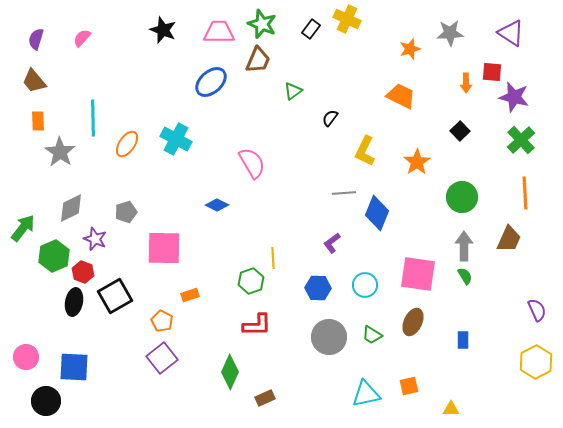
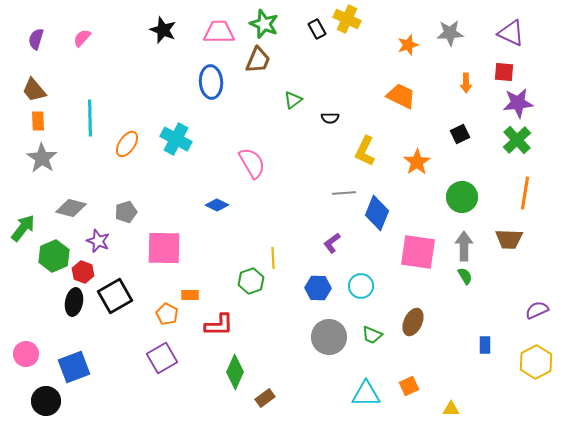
green star at (262, 24): moved 2 px right
black rectangle at (311, 29): moved 6 px right; rotated 66 degrees counterclockwise
purple triangle at (511, 33): rotated 8 degrees counterclockwise
orange star at (410, 49): moved 2 px left, 4 px up
red square at (492, 72): moved 12 px right
brown trapezoid at (34, 81): moved 9 px down
blue ellipse at (211, 82): rotated 52 degrees counterclockwise
green triangle at (293, 91): moved 9 px down
purple star at (514, 97): moved 4 px right, 6 px down; rotated 20 degrees counterclockwise
cyan line at (93, 118): moved 3 px left
black semicircle at (330, 118): rotated 126 degrees counterclockwise
black square at (460, 131): moved 3 px down; rotated 18 degrees clockwise
green cross at (521, 140): moved 4 px left
gray star at (60, 152): moved 18 px left, 6 px down
orange line at (525, 193): rotated 12 degrees clockwise
gray diamond at (71, 208): rotated 40 degrees clockwise
purple star at (95, 239): moved 3 px right, 2 px down
brown trapezoid at (509, 239): rotated 68 degrees clockwise
pink square at (418, 274): moved 22 px up
cyan circle at (365, 285): moved 4 px left, 1 px down
orange rectangle at (190, 295): rotated 18 degrees clockwise
purple semicircle at (537, 310): rotated 90 degrees counterclockwise
orange pentagon at (162, 321): moved 5 px right, 7 px up
red L-shape at (257, 325): moved 38 px left
green trapezoid at (372, 335): rotated 10 degrees counterclockwise
blue rectangle at (463, 340): moved 22 px right, 5 px down
pink circle at (26, 357): moved 3 px up
purple square at (162, 358): rotated 8 degrees clockwise
blue square at (74, 367): rotated 24 degrees counterclockwise
green diamond at (230, 372): moved 5 px right
orange square at (409, 386): rotated 12 degrees counterclockwise
cyan triangle at (366, 394): rotated 12 degrees clockwise
brown rectangle at (265, 398): rotated 12 degrees counterclockwise
